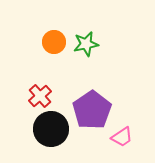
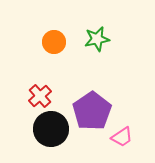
green star: moved 11 px right, 5 px up
purple pentagon: moved 1 px down
